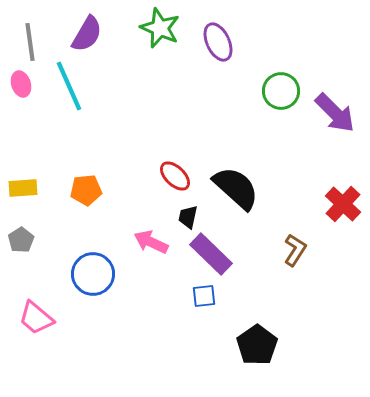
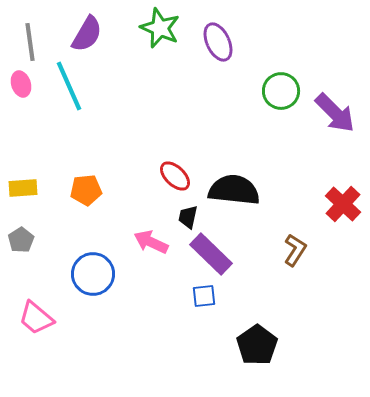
black semicircle: moved 2 px left, 2 px down; rotated 36 degrees counterclockwise
